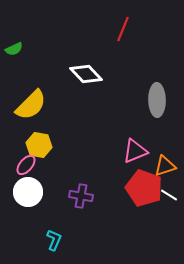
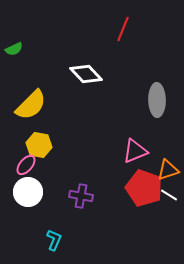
orange triangle: moved 3 px right, 4 px down
